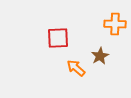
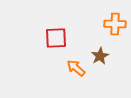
red square: moved 2 px left
